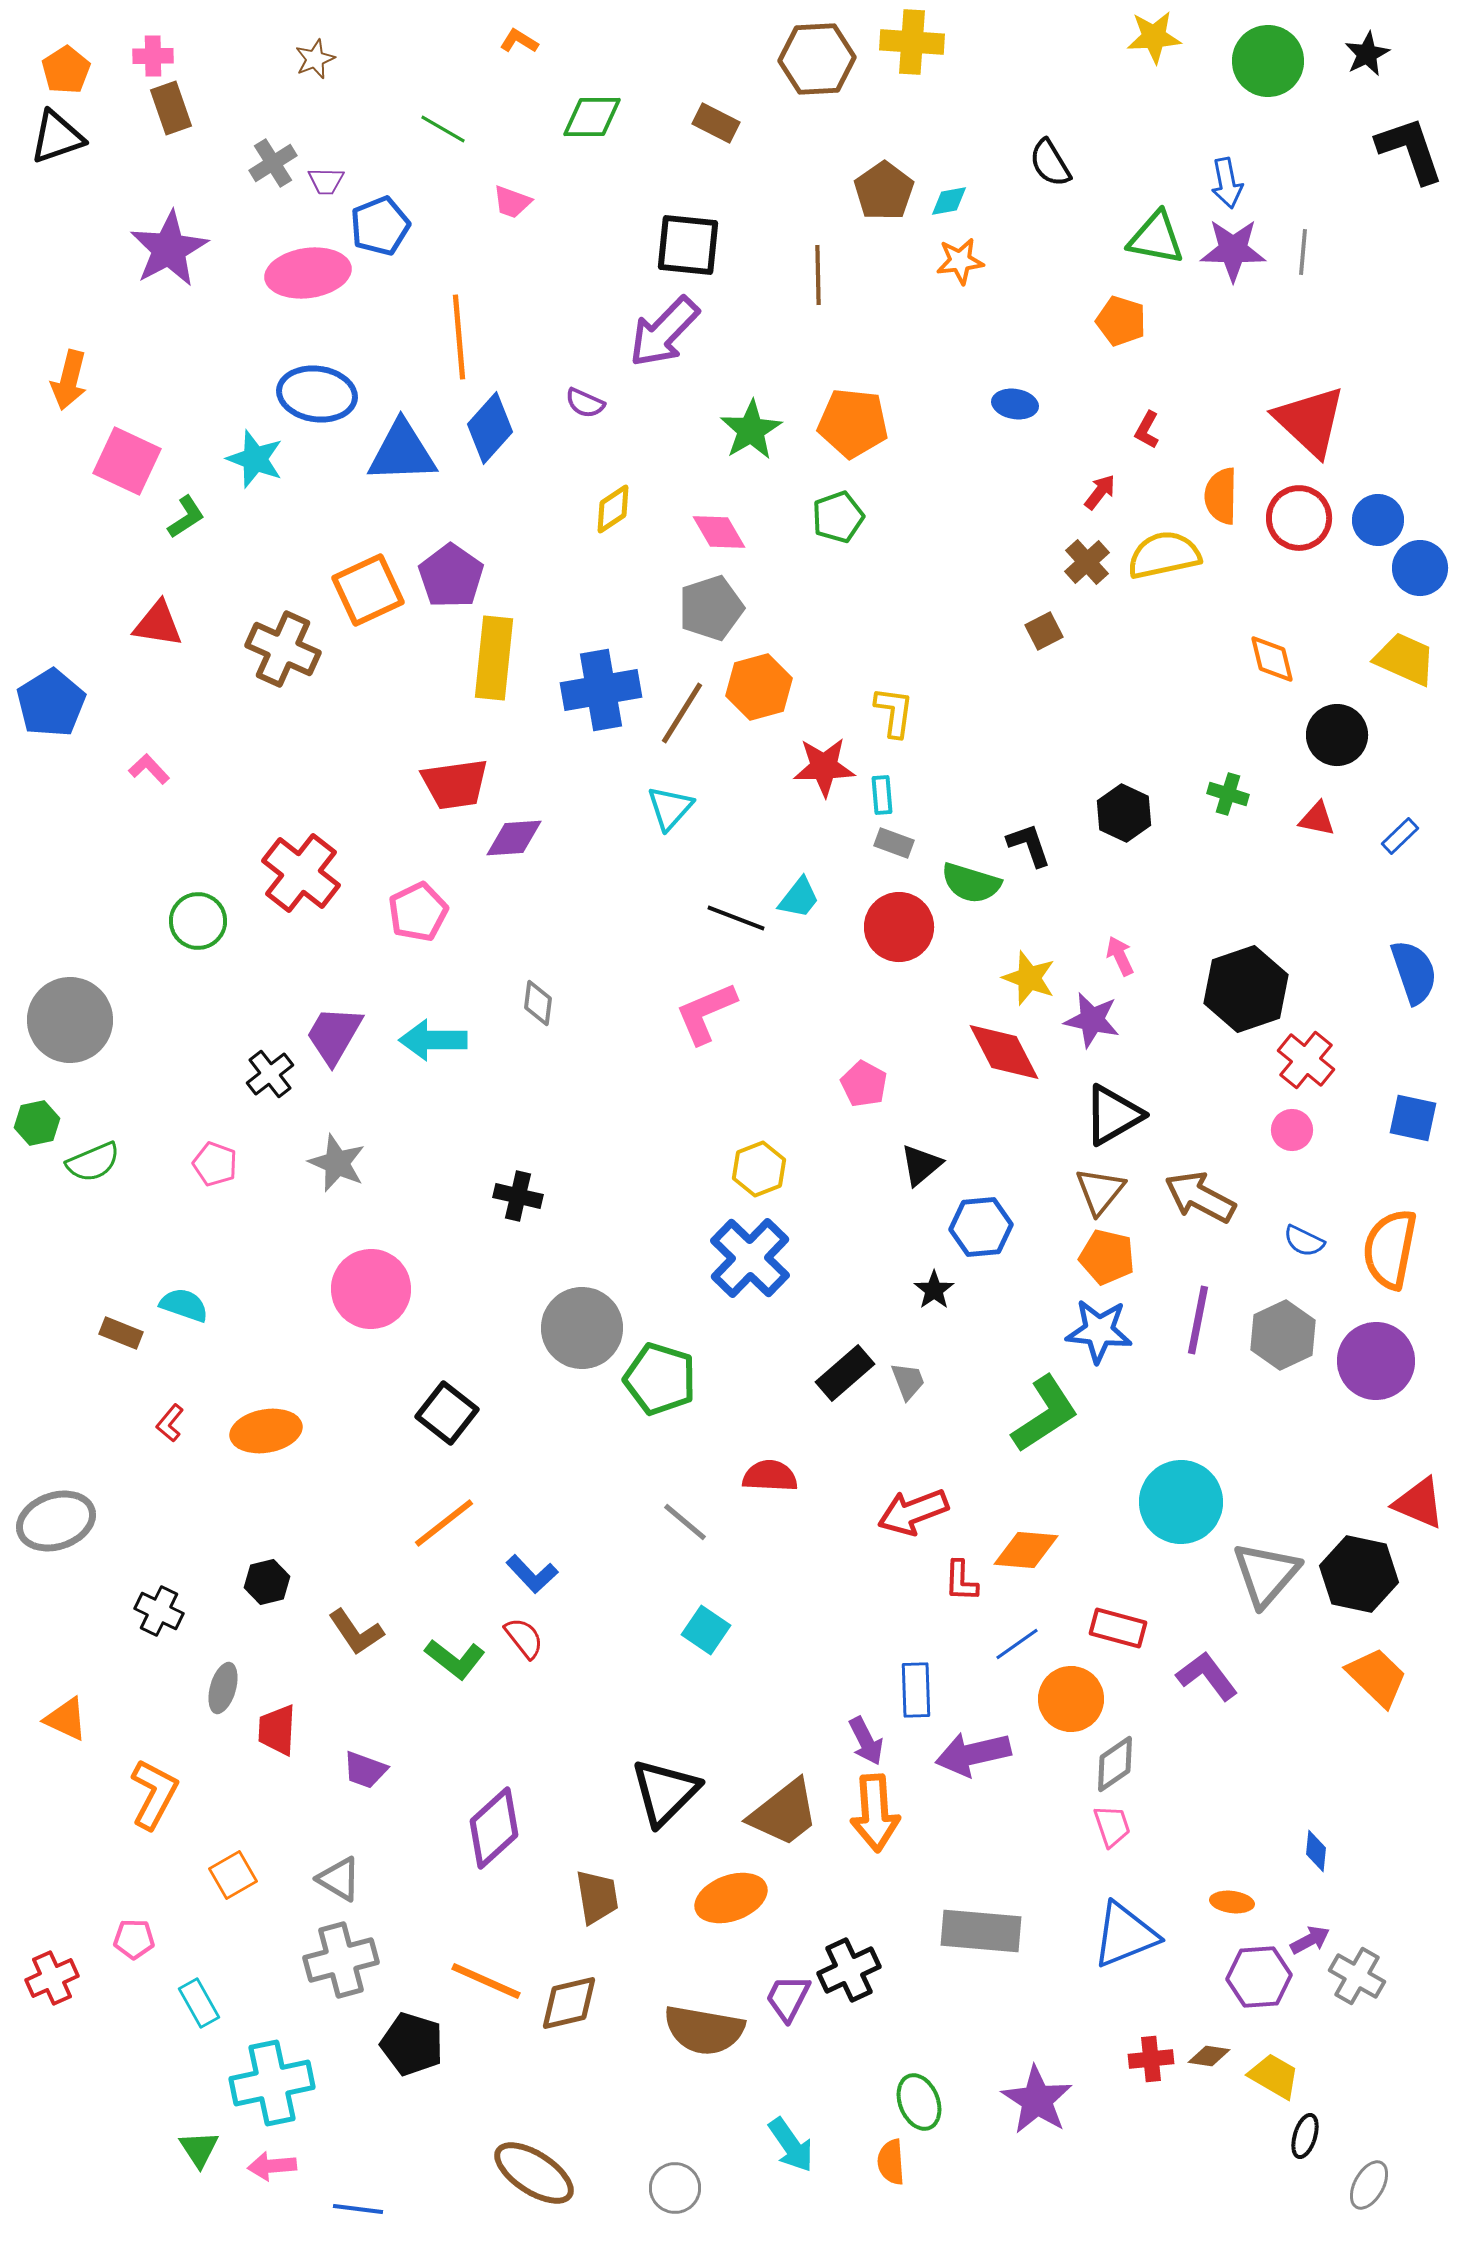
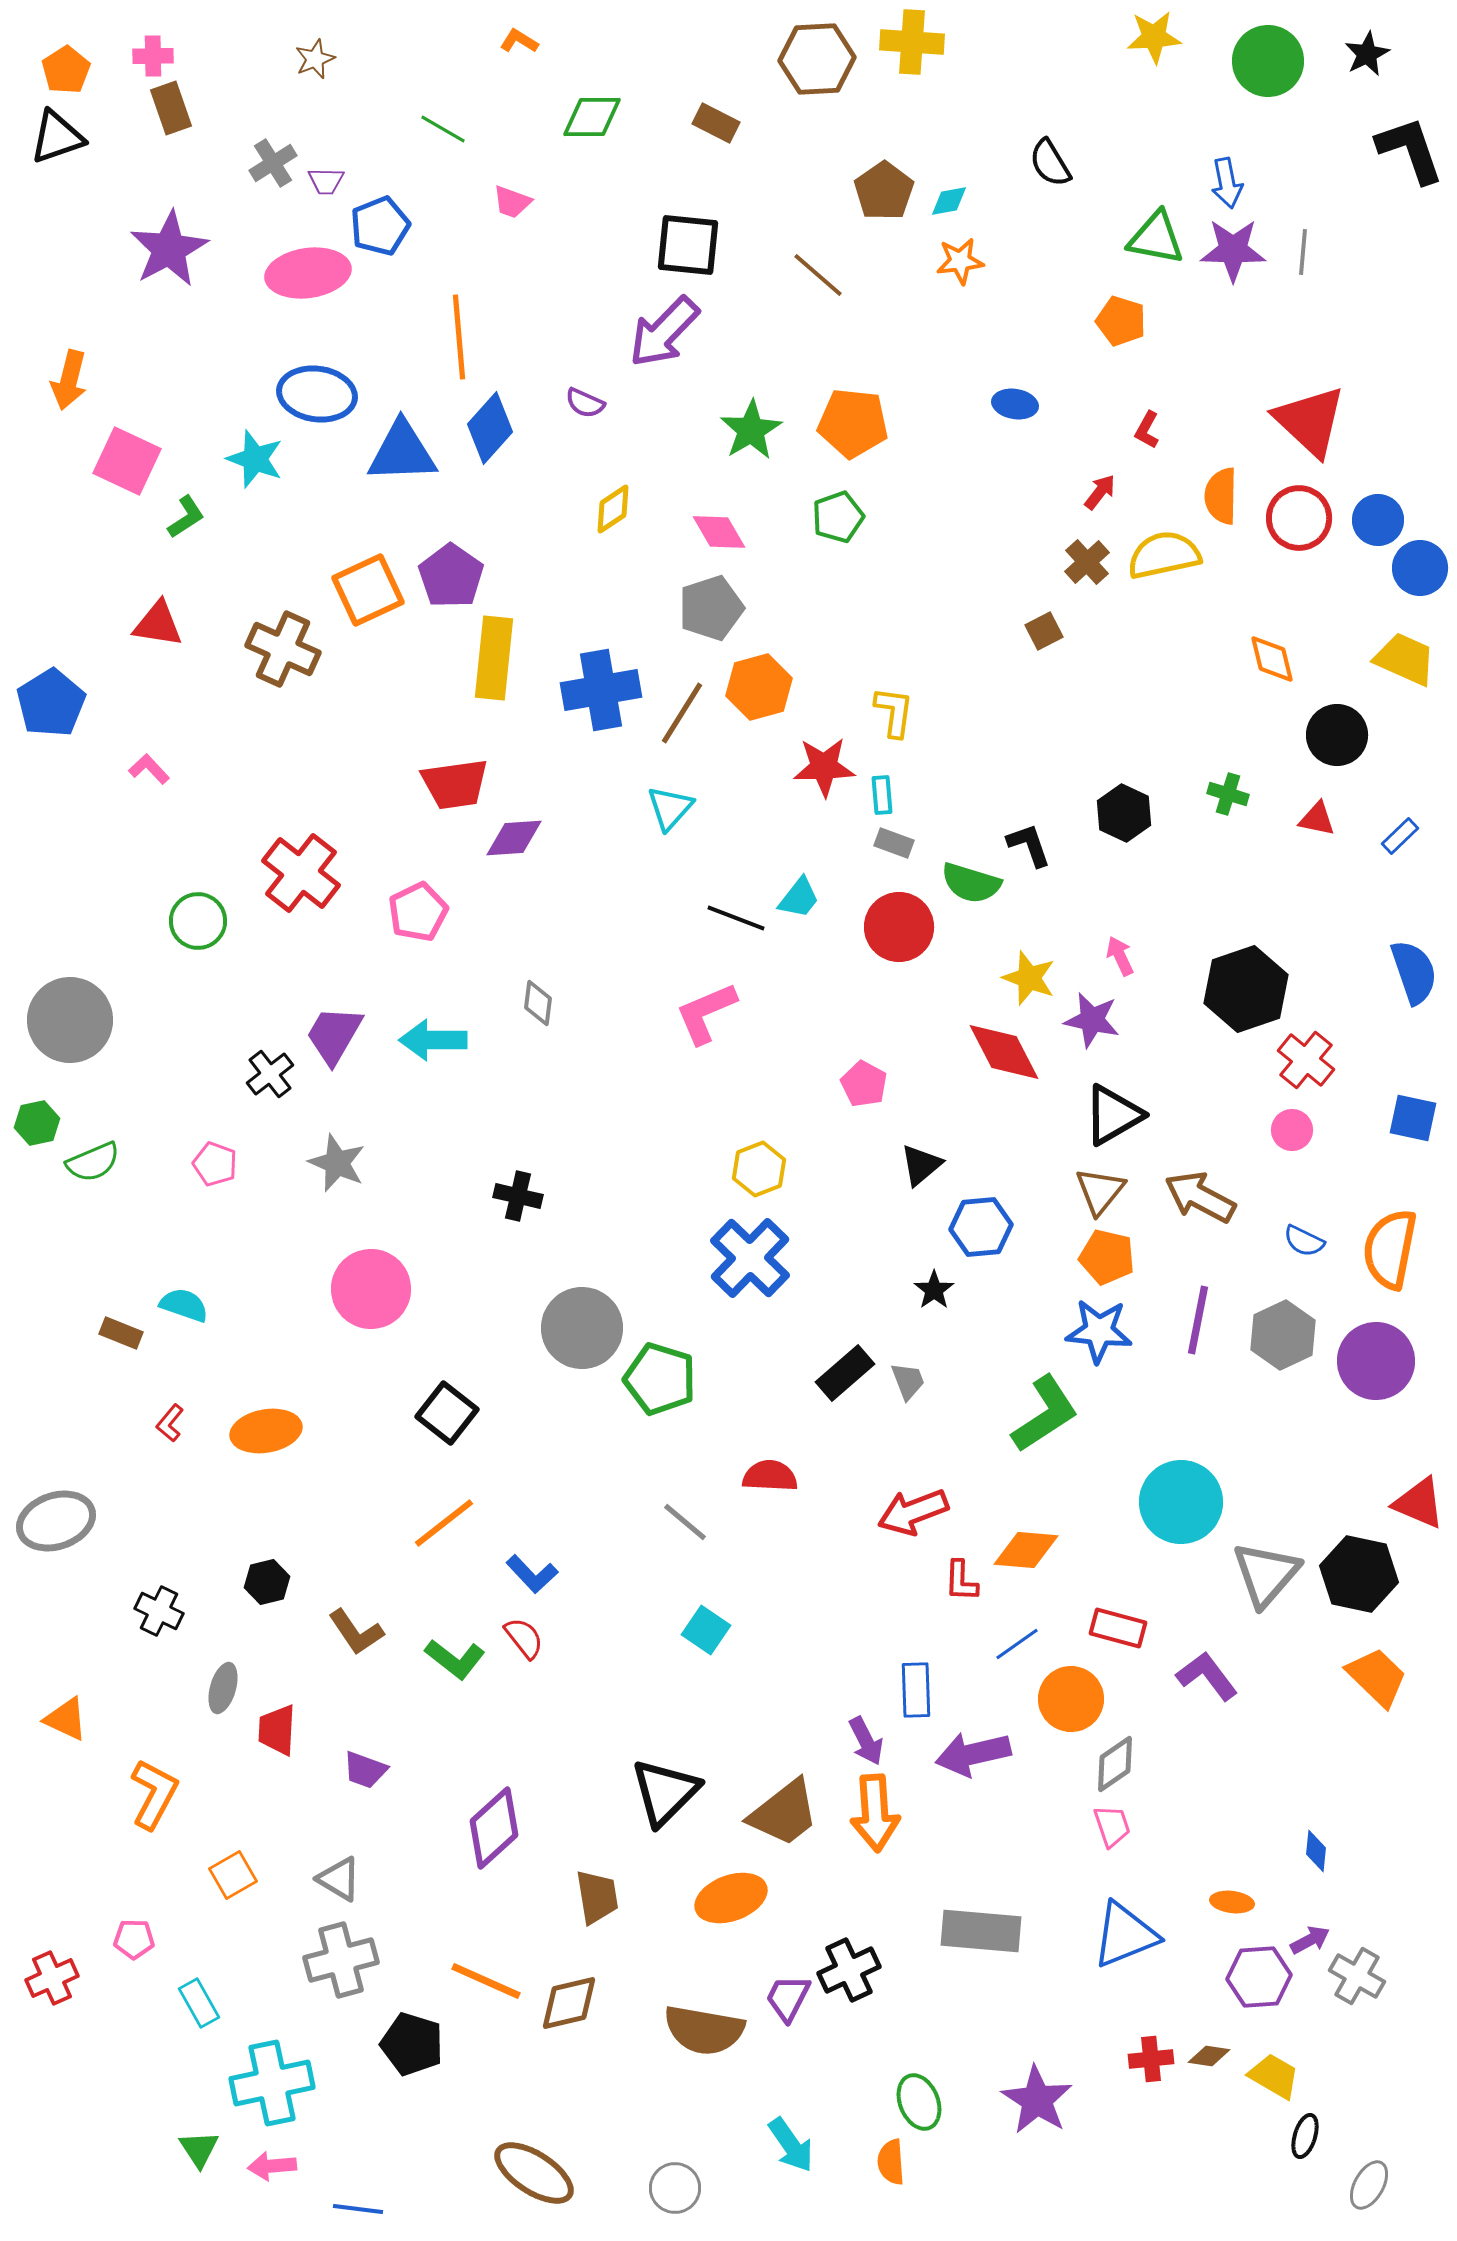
brown line at (818, 275): rotated 48 degrees counterclockwise
